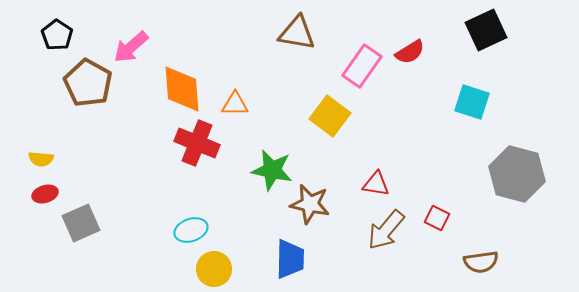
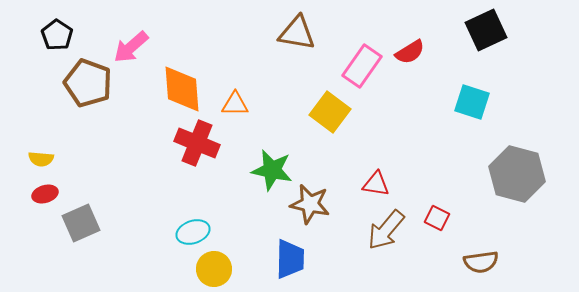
brown pentagon: rotated 9 degrees counterclockwise
yellow square: moved 4 px up
cyan ellipse: moved 2 px right, 2 px down
